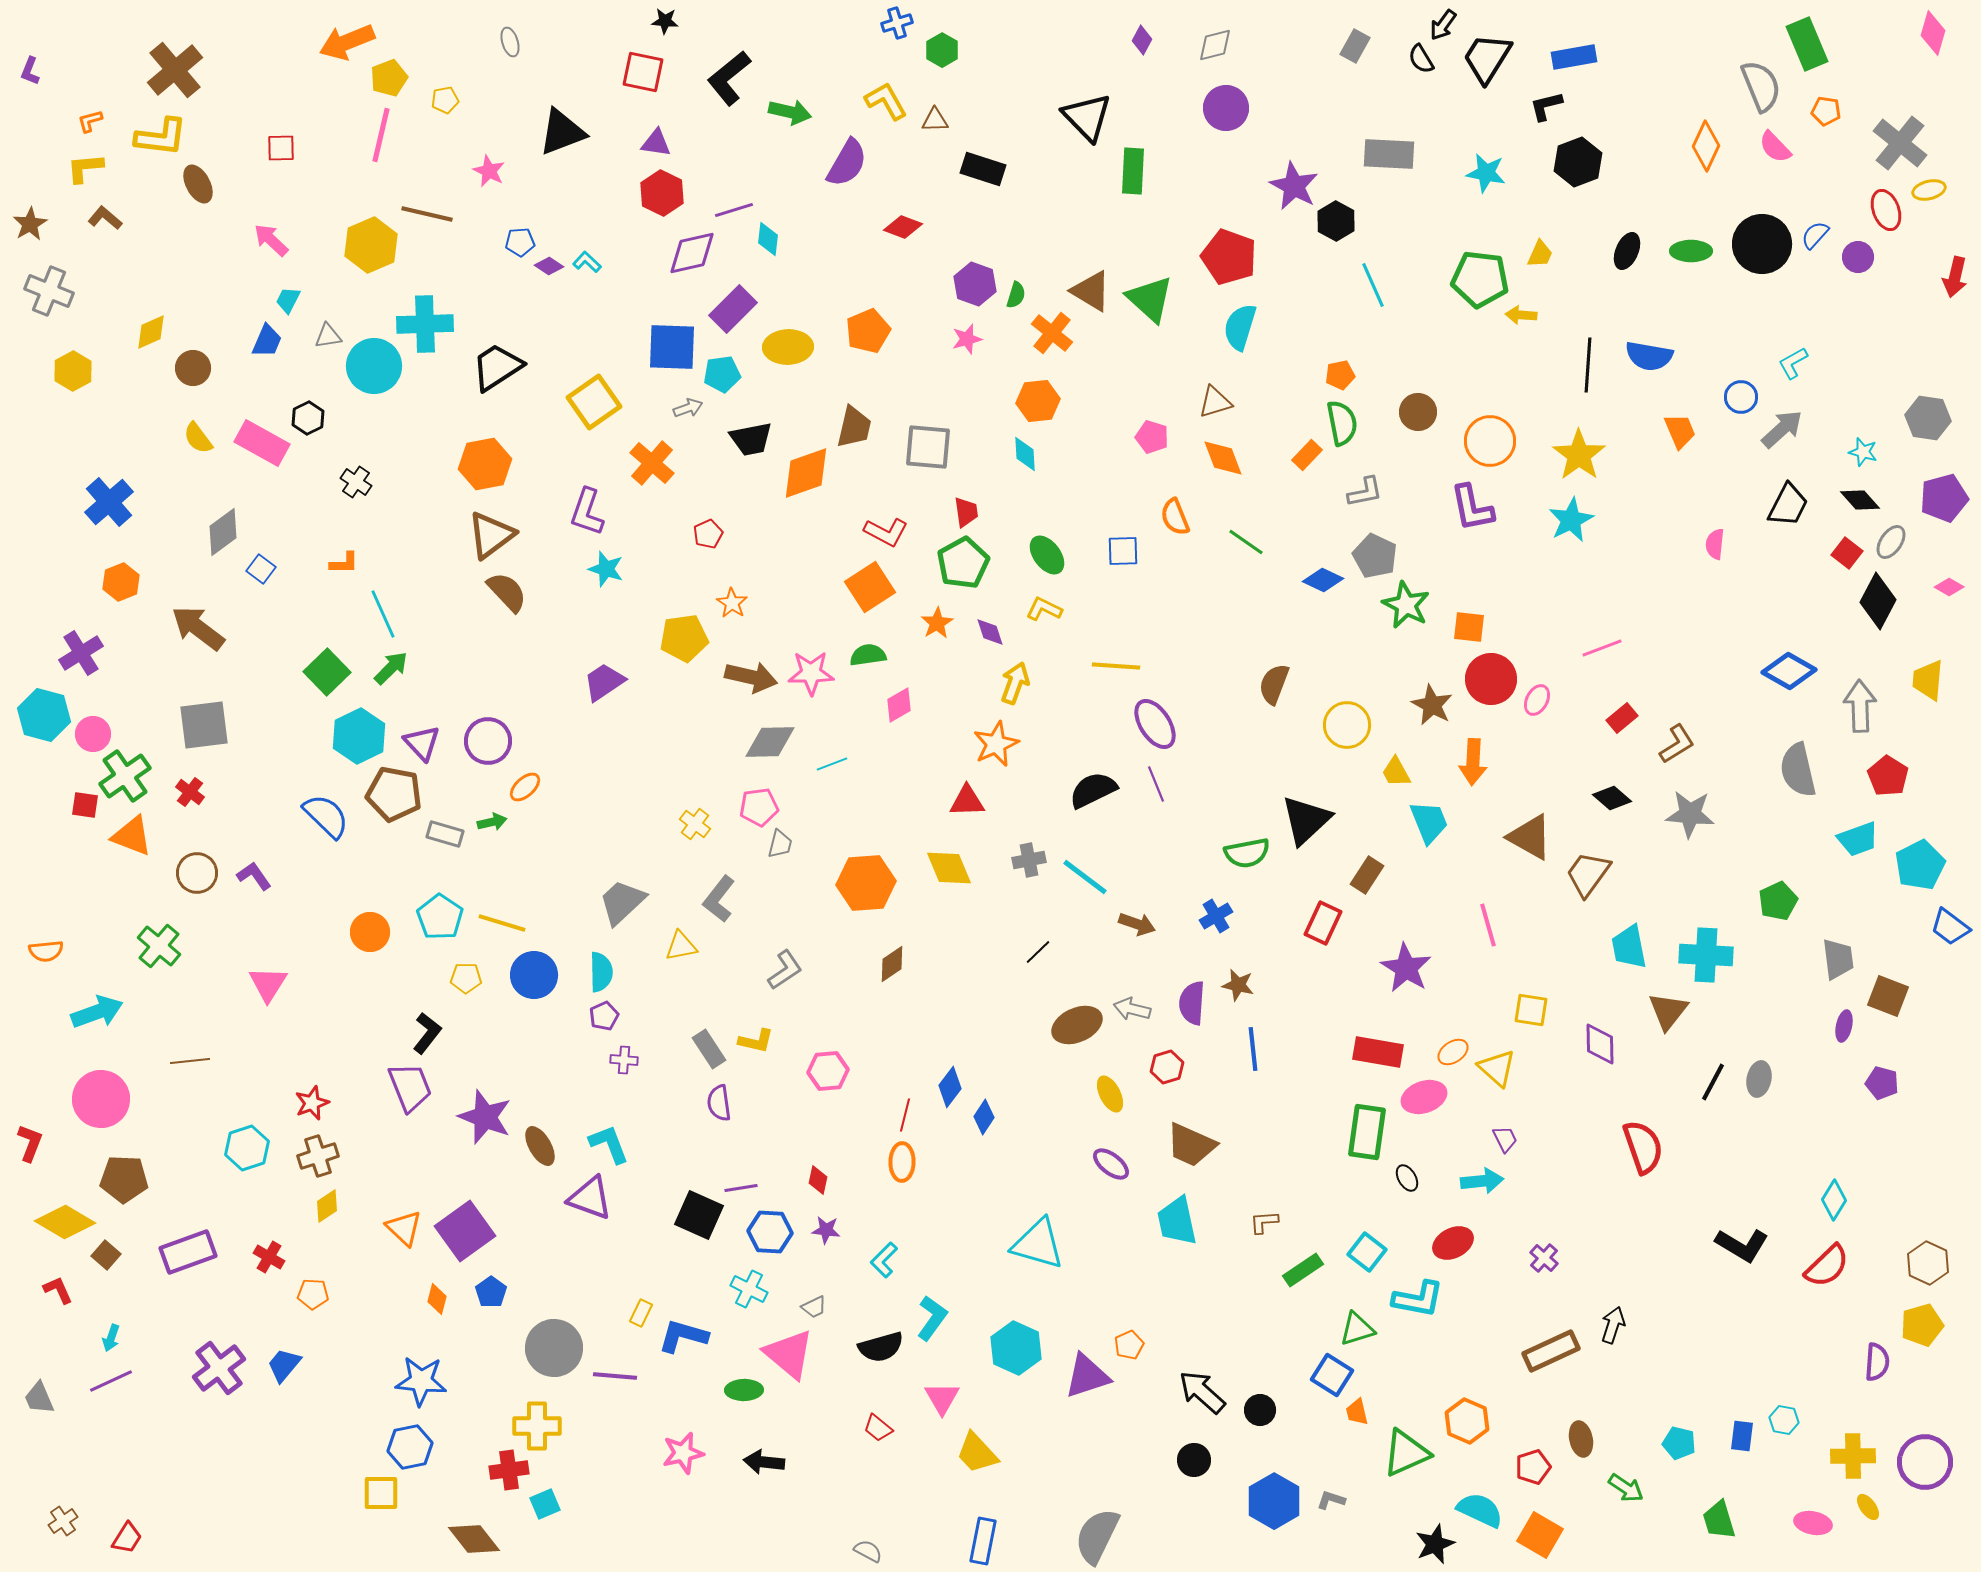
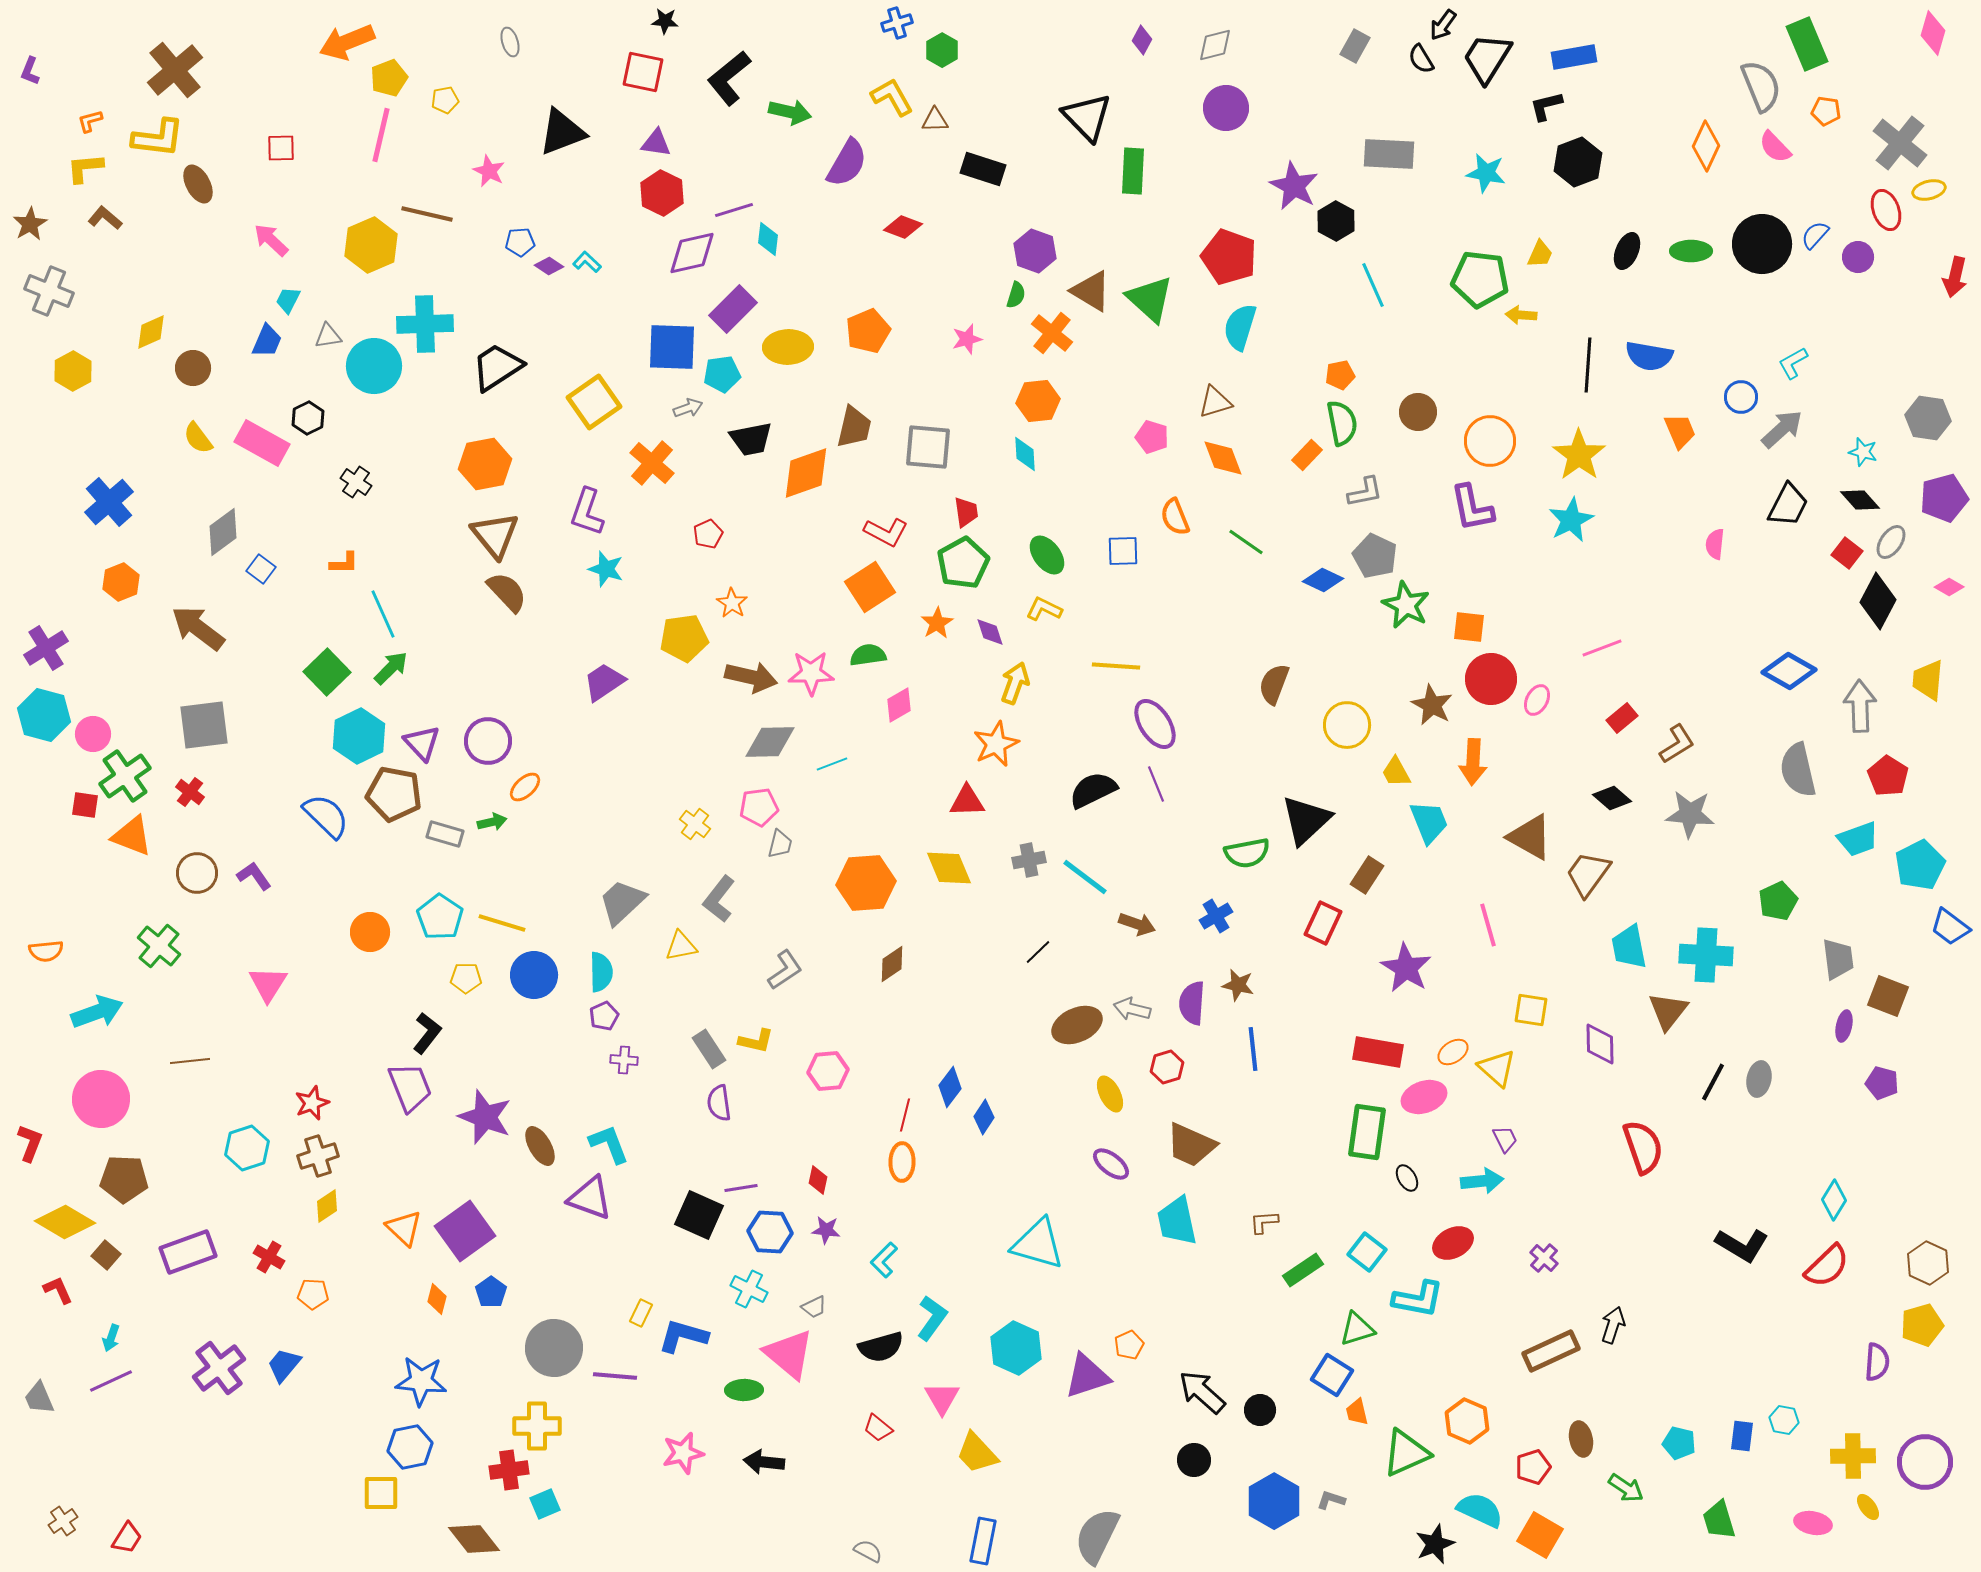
yellow L-shape at (886, 101): moved 6 px right, 4 px up
yellow L-shape at (161, 137): moved 3 px left, 1 px down
purple hexagon at (975, 284): moved 60 px right, 33 px up
brown triangle at (491, 535): moved 4 px right; rotated 32 degrees counterclockwise
purple cross at (81, 653): moved 35 px left, 5 px up
